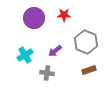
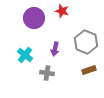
red star: moved 2 px left, 4 px up; rotated 16 degrees clockwise
purple arrow: moved 2 px up; rotated 40 degrees counterclockwise
cyan cross: rotated 21 degrees counterclockwise
